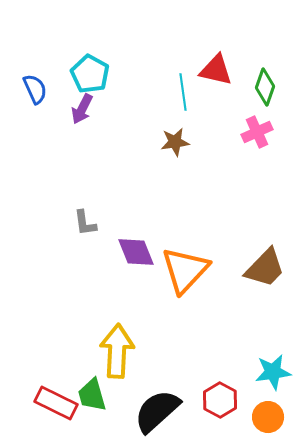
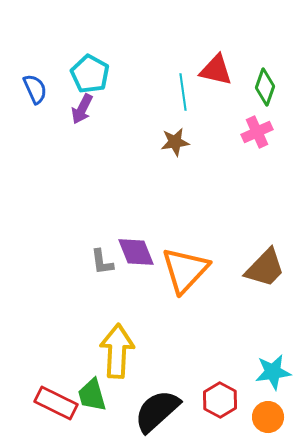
gray L-shape: moved 17 px right, 39 px down
